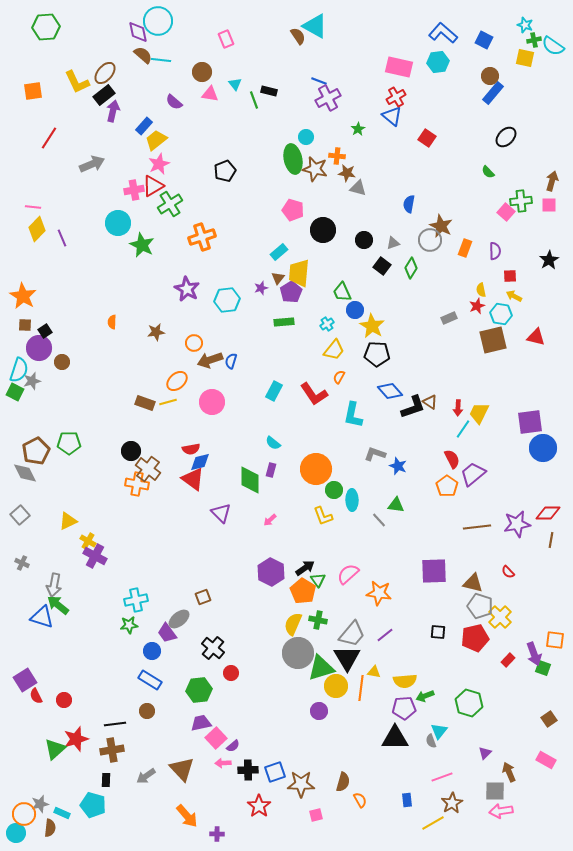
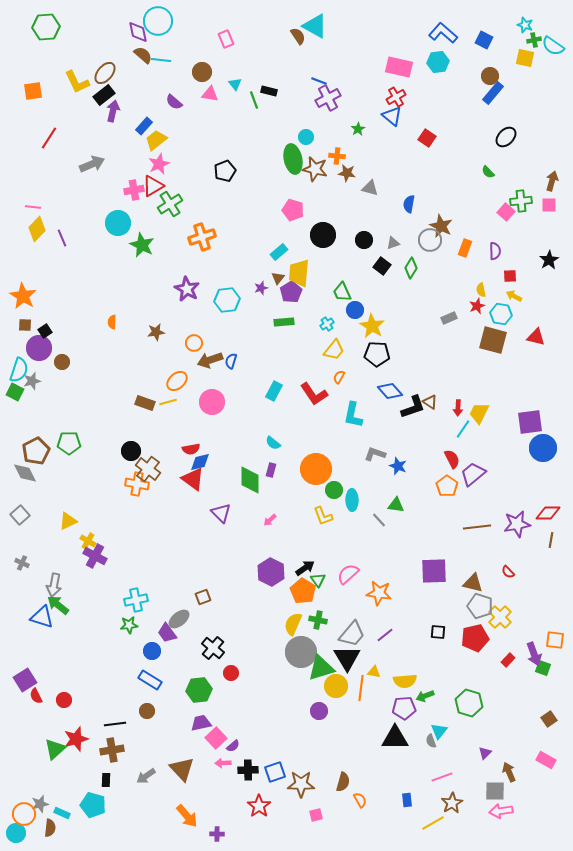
gray triangle at (358, 188): moved 12 px right
black circle at (323, 230): moved 5 px down
brown square at (493, 340): rotated 28 degrees clockwise
gray circle at (298, 653): moved 3 px right, 1 px up
